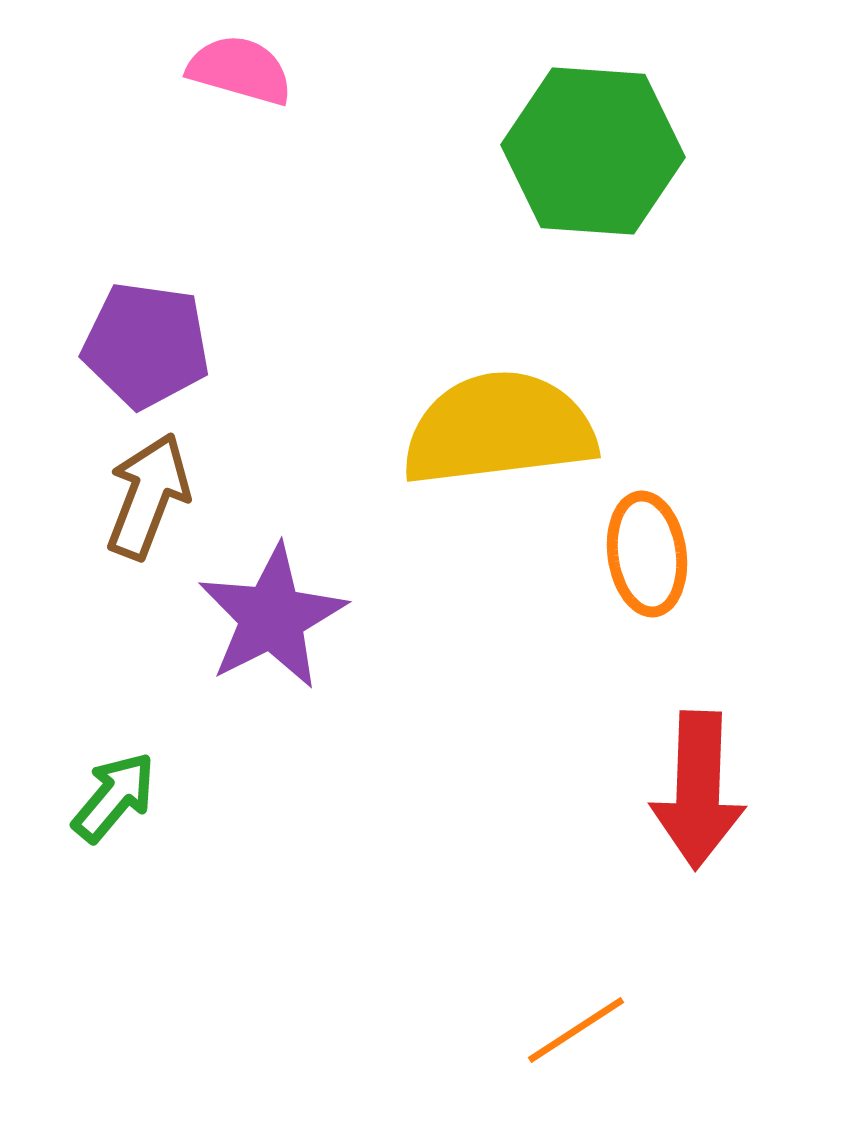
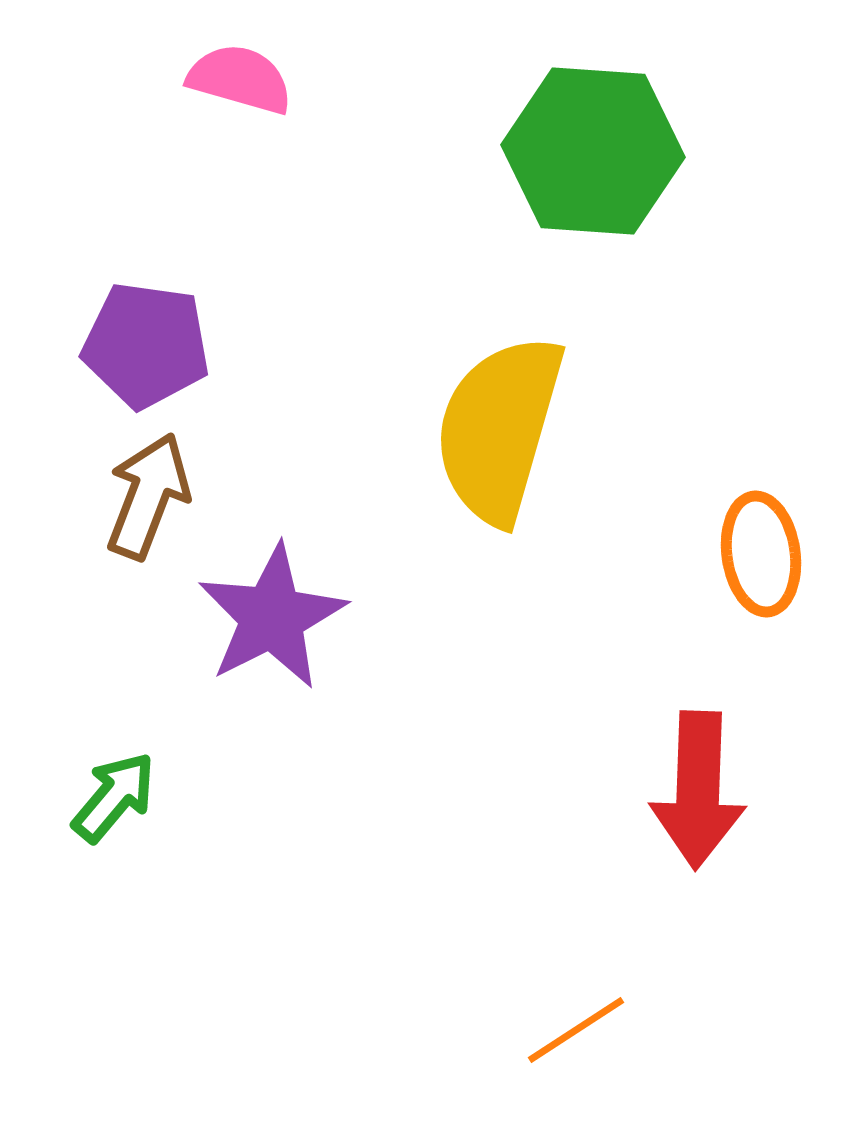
pink semicircle: moved 9 px down
yellow semicircle: rotated 67 degrees counterclockwise
orange ellipse: moved 114 px right
